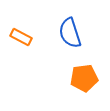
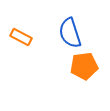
orange pentagon: moved 12 px up
